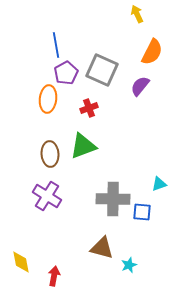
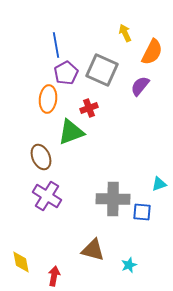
yellow arrow: moved 12 px left, 19 px down
green triangle: moved 12 px left, 14 px up
brown ellipse: moved 9 px left, 3 px down; rotated 20 degrees counterclockwise
brown triangle: moved 9 px left, 2 px down
